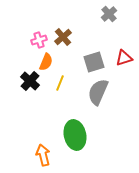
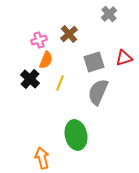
brown cross: moved 6 px right, 3 px up
orange semicircle: moved 2 px up
black cross: moved 2 px up
green ellipse: moved 1 px right
orange arrow: moved 1 px left, 3 px down
